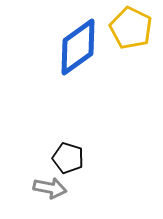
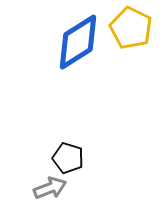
blue diamond: moved 5 px up; rotated 4 degrees clockwise
gray arrow: rotated 32 degrees counterclockwise
